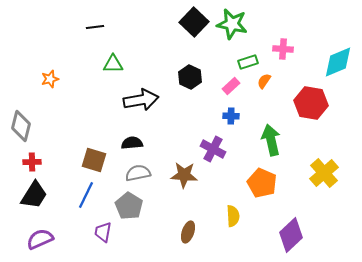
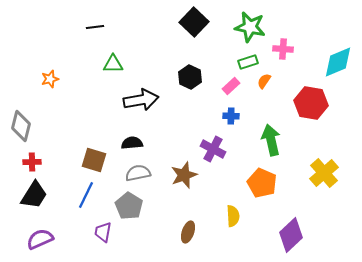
green star: moved 18 px right, 3 px down
brown star: rotated 24 degrees counterclockwise
